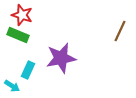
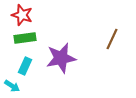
brown line: moved 8 px left, 8 px down
green rectangle: moved 7 px right, 3 px down; rotated 30 degrees counterclockwise
cyan rectangle: moved 3 px left, 4 px up
